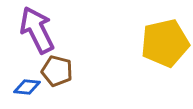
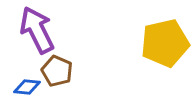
brown pentagon: rotated 8 degrees clockwise
